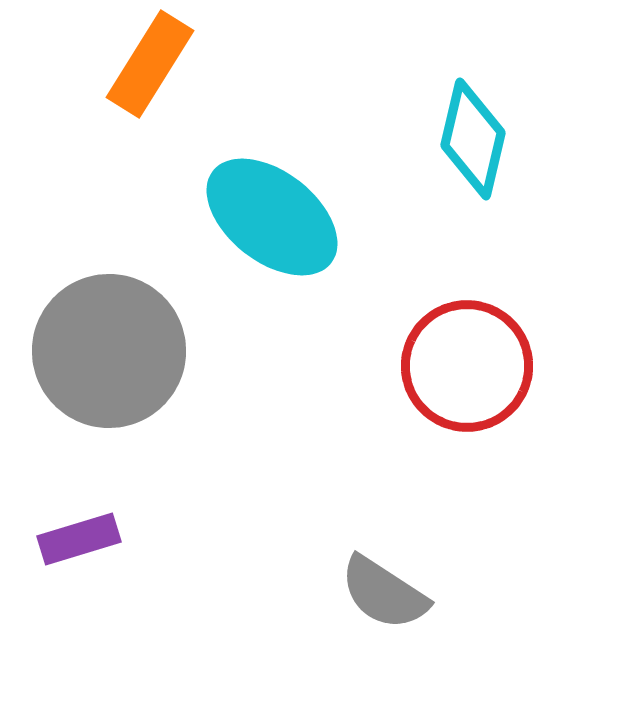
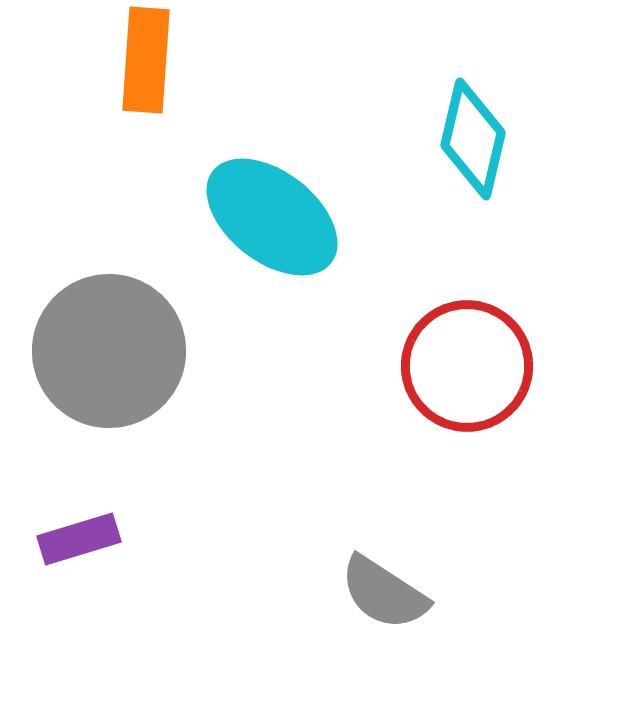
orange rectangle: moved 4 px left, 4 px up; rotated 28 degrees counterclockwise
